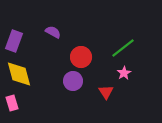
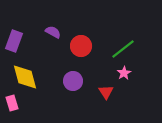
green line: moved 1 px down
red circle: moved 11 px up
yellow diamond: moved 6 px right, 3 px down
